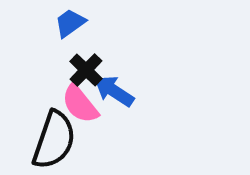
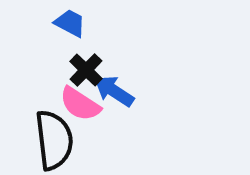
blue trapezoid: rotated 64 degrees clockwise
pink semicircle: rotated 18 degrees counterclockwise
black semicircle: rotated 26 degrees counterclockwise
